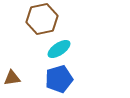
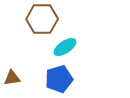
brown hexagon: rotated 12 degrees clockwise
cyan ellipse: moved 6 px right, 2 px up
